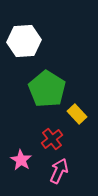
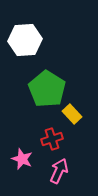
white hexagon: moved 1 px right, 1 px up
yellow rectangle: moved 5 px left
red cross: rotated 20 degrees clockwise
pink star: moved 1 px right, 1 px up; rotated 10 degrees counterclockwise
